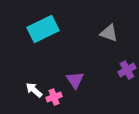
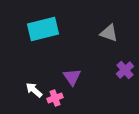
cyan rectangle: rotated 12 degrees clockwise
purple cross: moved 2 px left; rotated 12 degrees counterclockwise
purple triangle: moved 3 px left, 3 px up
pink cross: moved 1 px right, 1 px down
